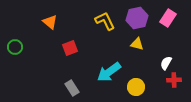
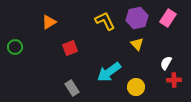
orange triangle: moved 1 px left; rotated 49 degrees clockwise
yellow triangle: rotated 32 degrees clockwise
